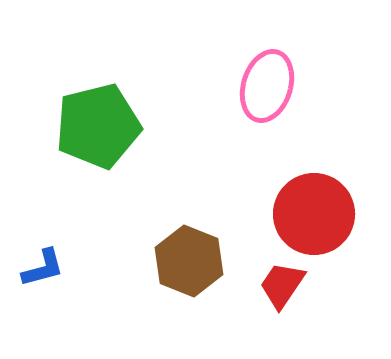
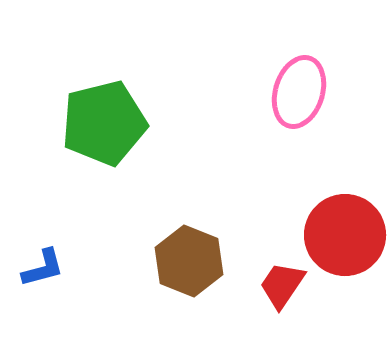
pink ellipse: moved 32 px right, 6 px down
green pentagon: moved 6 px right, 3 px up
red circle: moved 31 px right, 21 px down
